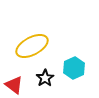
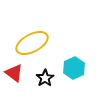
yellow ellipse: moved 3 px up
red triangle: moved 12 px up
